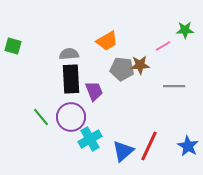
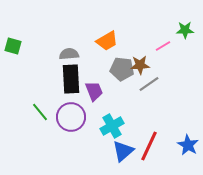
gray line: moved 25 px left, 2 px up; rotated 35 degrees counterclockwise
green line: moved 1 px left, 5 px up
cyan cross: moved 22 px right, 13 px up
blue star: moved 1 px up
